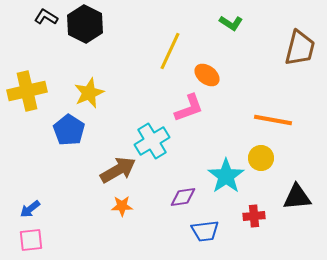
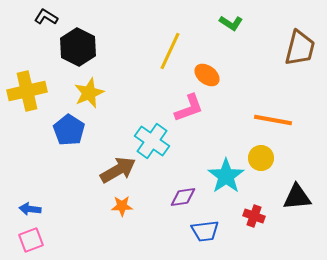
black hexagon: moved 7 px left, 23 px down
cyan cross: rotated 24 degrees counterclockwise
blue arrow: rotated 45 degrees clockwise
red cross: rotated 25 degrees clockwise
pink square: rotated 15 degrees counterclockwise
